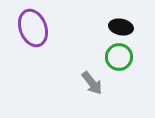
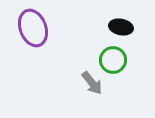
green circle: moved 6 px left, 3 px down
